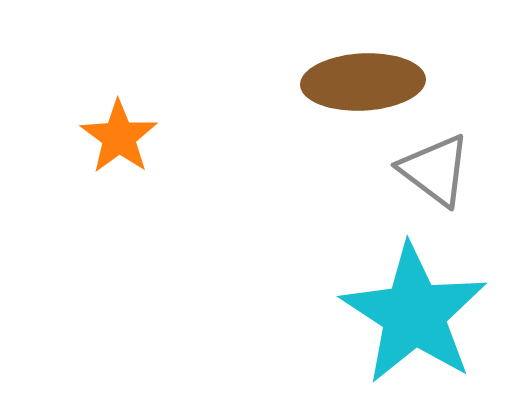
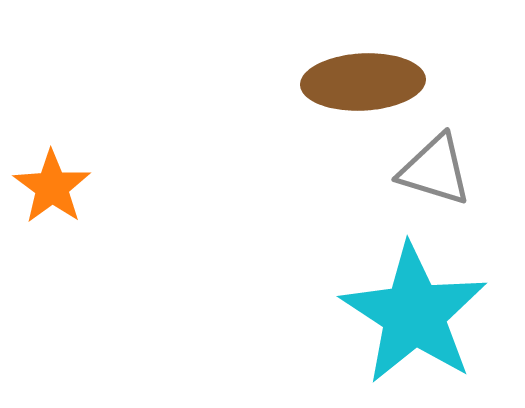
orange star: moved 67 px left, 50 px down
gray triangle: rotated 20 degrees counterclockwise
